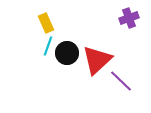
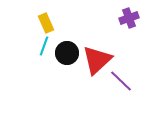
cyan line: moved 4 px left
